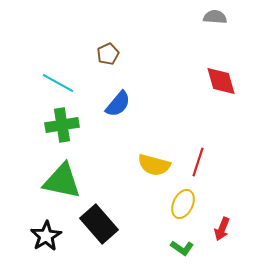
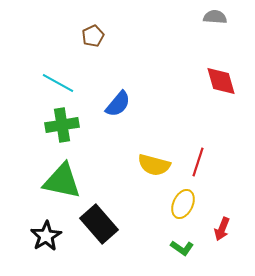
brown pentagon: moved 15 px left, 18 px up
